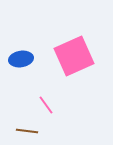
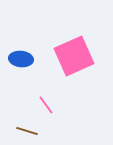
blue ellipse: rotated 15 degrees clockwise
brown line: rotated 10 degrees clockwise
